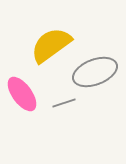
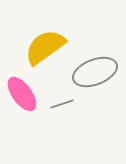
yellow semicircle: moved 6 px left, 2 px down
gray line: moved 2 px left, 1 px down
